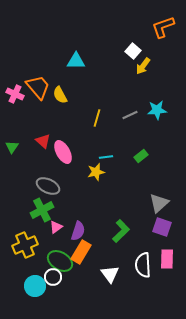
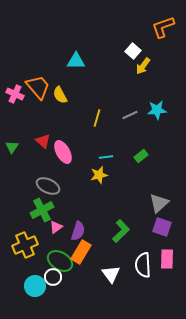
yellow star: moved 3 px right, 3 px down
white triangle: moved 1 px right
